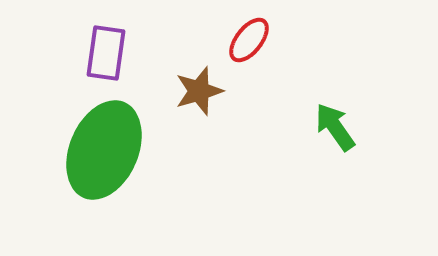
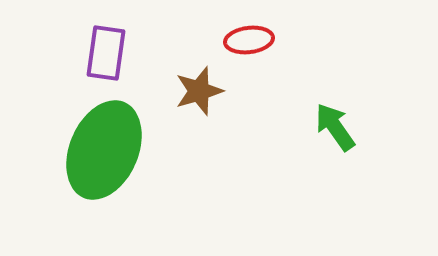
red ellipse: rotated 45 degrees clockwise
